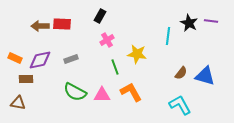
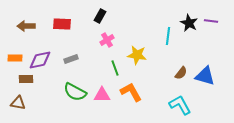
brown arrow: moved 14 px left
yellow star: moved 1 px down
orange rectangle: rotated 24 degrees counterclockwise
green line: moved 1 px down
